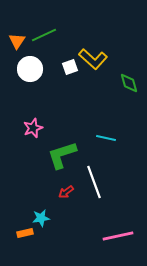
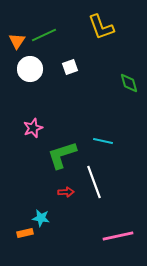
yellow L-shape: moved 8 px right, 32 px up; rotated 28 degrees clockwise
cyan line: moved 3 px left, 3 px down
red arrow: rotated 147 degrees counterclockwise
cyan star: rotated 18 degrees clockwise
